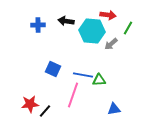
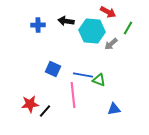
red arrow: moved 3 px up; rotated 21 degrees clockwise
green triangle: rotated 24 degrees clockwise
pink line: rotated 25 degrees counterclockwise
